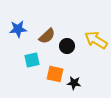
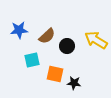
blue star: moved 1 px right, 1 px down
